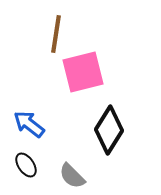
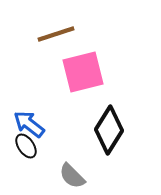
brown line: rotated 63 degrees clockwise
black ellipse: moved 19 px up
